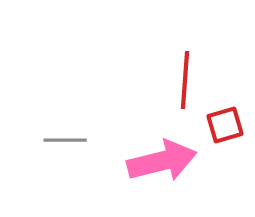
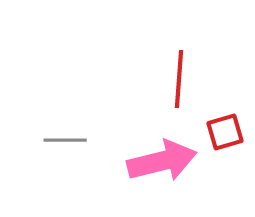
red line: moved 6 px left, 1 px up
red square: moved 7 px down
